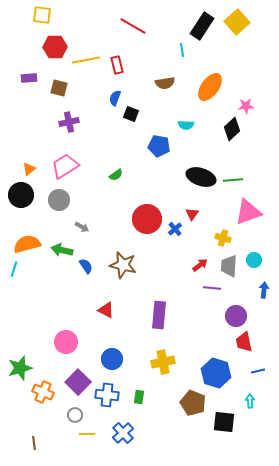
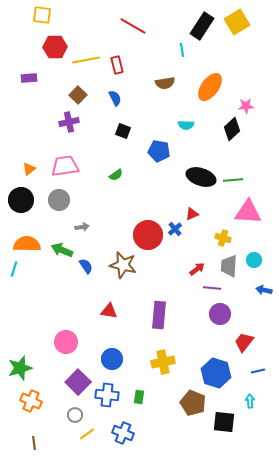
yellow square at (237, 22): rotated 10 degrees clockwise
brown square at (59, 88): moved 19 px right, 7 px down; rotated 30 degrees clockwise
blue semicircle at (115, 98): rotated 133 degrees clockwise
black square at (131, 114): moved 8 px left, 17 px down
blue pentagon at (159, 146): moved 5 px down
pink trapezoid at (65, 166): rotated 24 degrees clockwise
black circle at (21, 195): moved 5 px down
pink triangle at (248, 212): rotated 24 degrees clockwise
red triangle at (192, 214): rotated 32 degrees clockwise
red circle at (147, 219): moved 1 px right, 16 px down
gray arrow at (82, 227): rotated 40 degrees counterclockwise
orange semicircle at (27, 244): rotated 16 degrees clockwise
green arrow at (62, 250): rotated 10 degrees clockwise
red arrow at (200, 265): moved 3 px left, 4 px down
blue arrow at (264, 290): rotated 84 degrees counterclockwise
red triangle at (106, 310): moved 3 px right, 1 px down; rotated 18 degrees counterclockwise
purple circle at (236, 316): moved 16 px left, 2 px up
red trapezoid at (244, 342): rotated 50 degrees clockwise
orange cross at (43, 392): moved 12 px left, 9 px down
blue cross at (123, 433): rotated 25 degrees counterclockwise
yellow line at (87, 434): rotated 35 degrees counterclockwise
